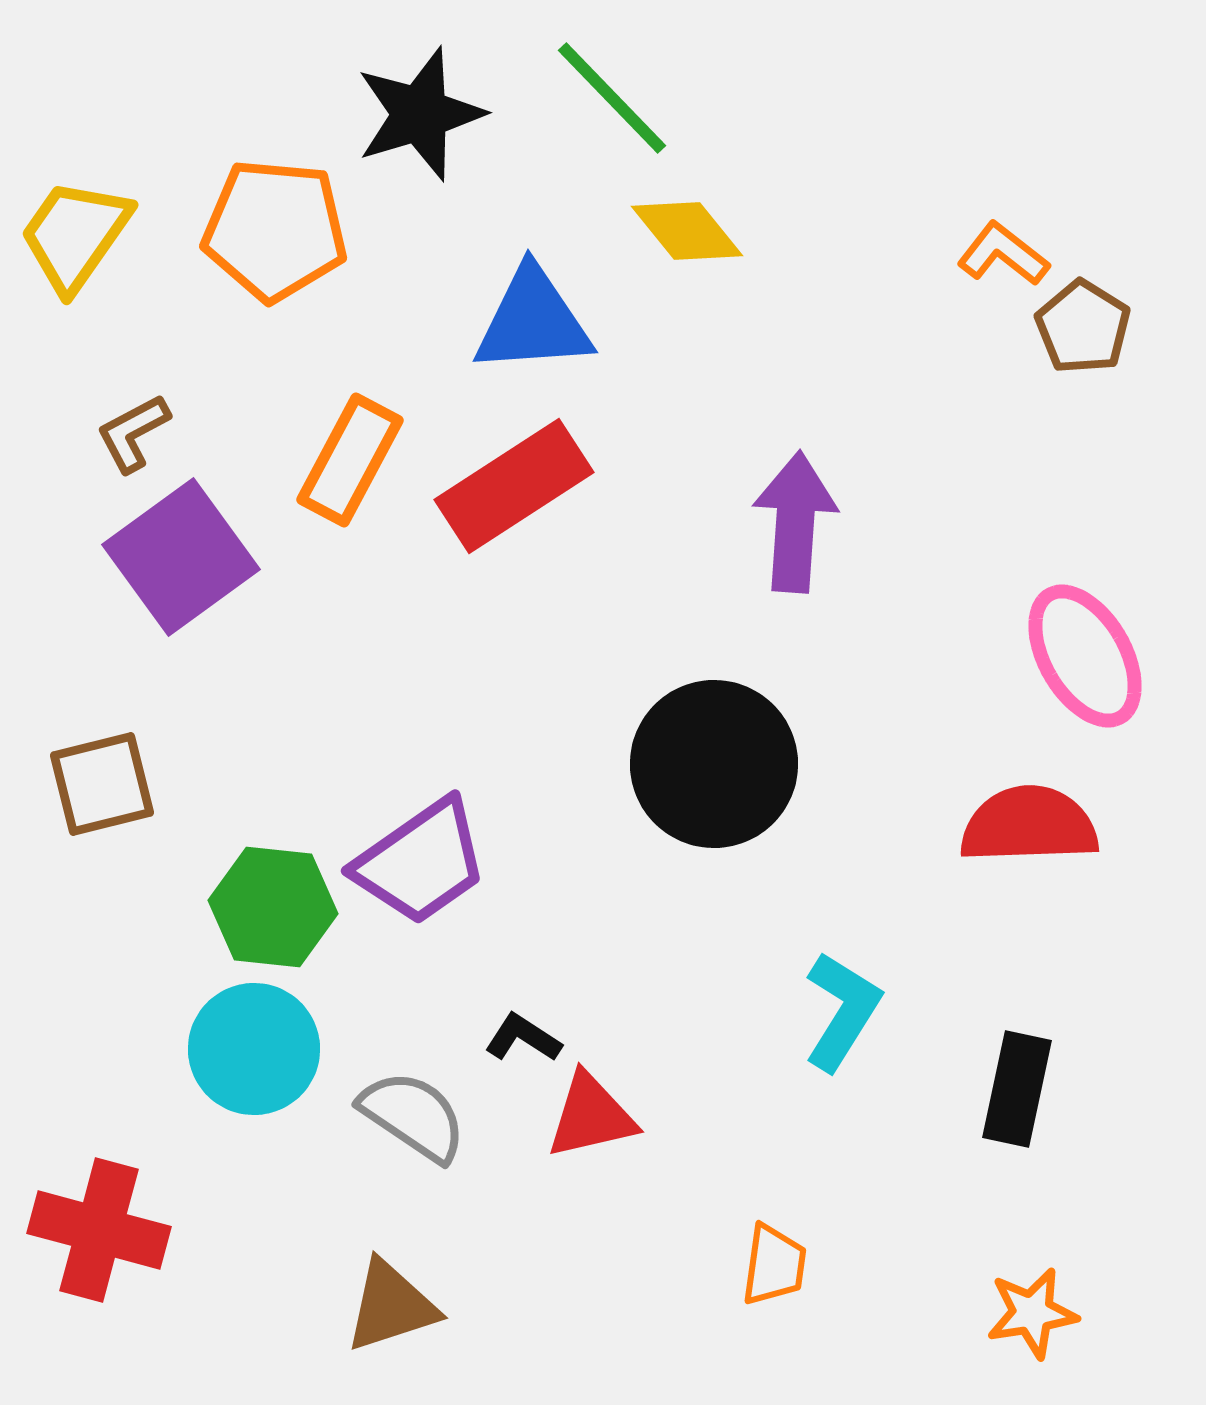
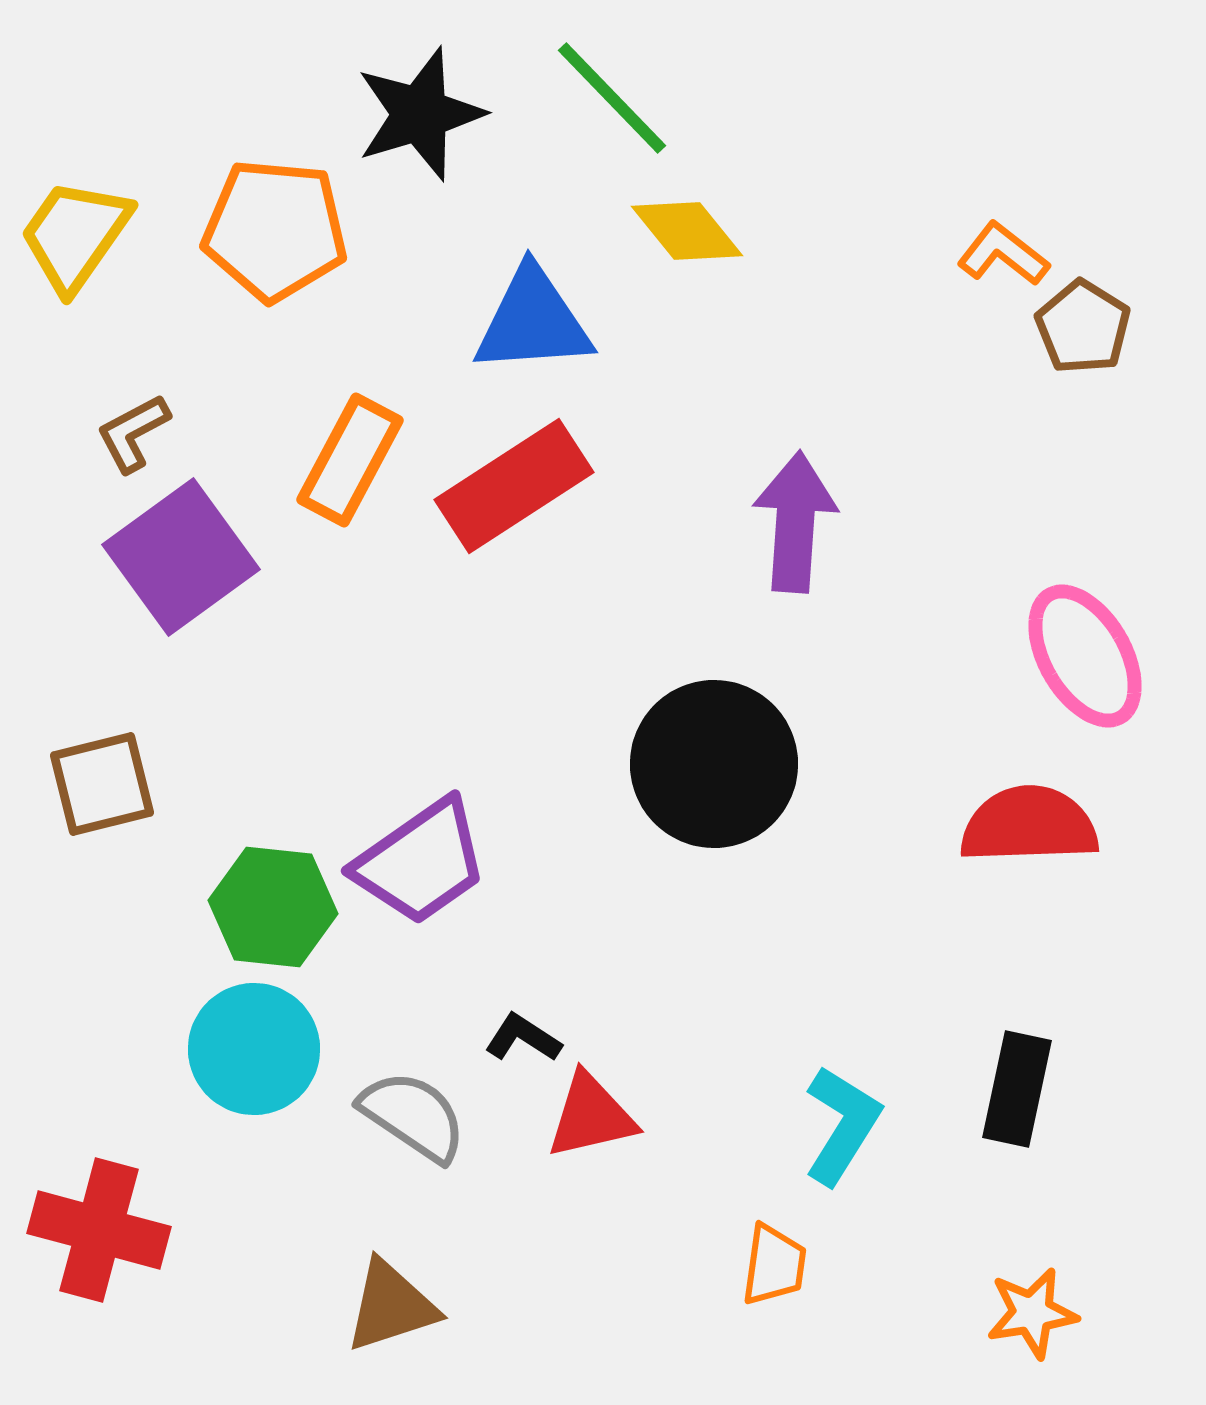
cyan L-shape: moved 114 px down
